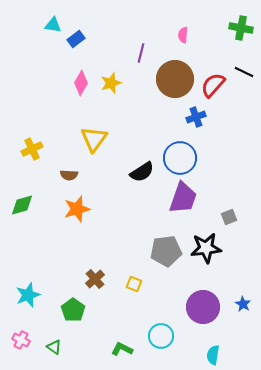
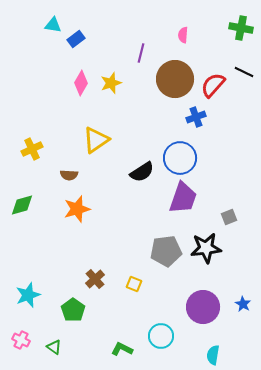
yellow triangle: moved 2 px right, 1 px down; rotated 20 degrees clockwise
